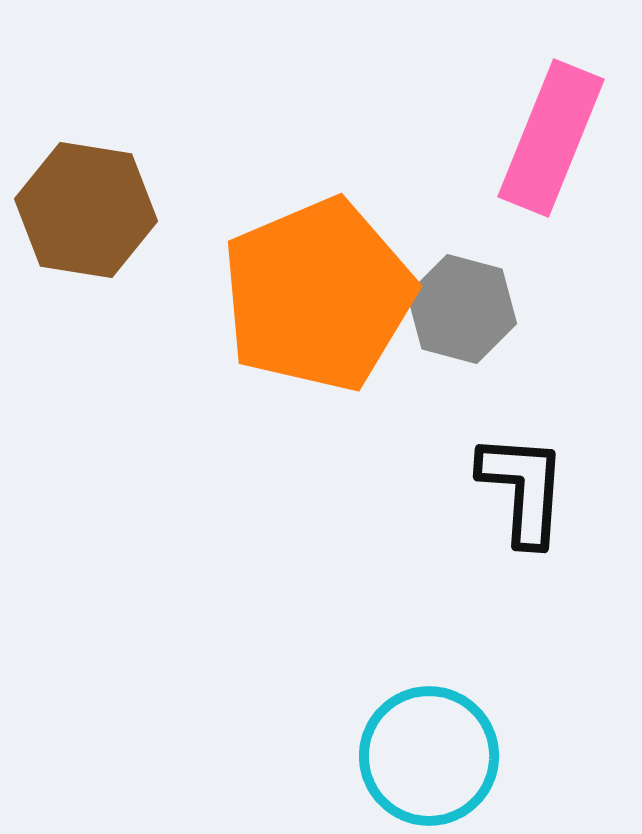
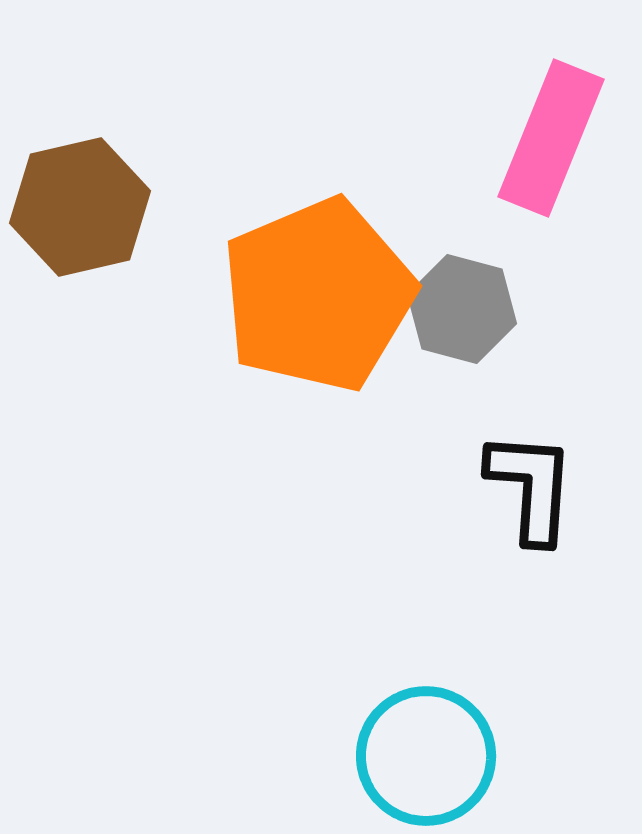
brown hexagon: moved 6 px left, 3 px up; rotated 22 degrees counterclockwise
black L-shape: moved 8 px right, 2 px up
cyan circle: moved 3 px left
